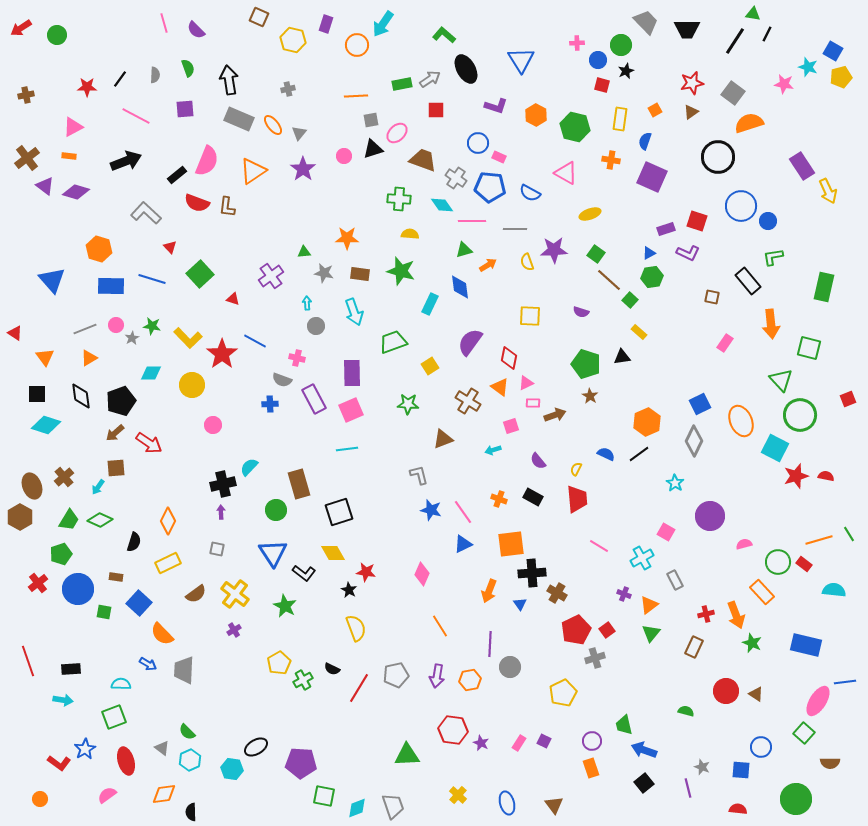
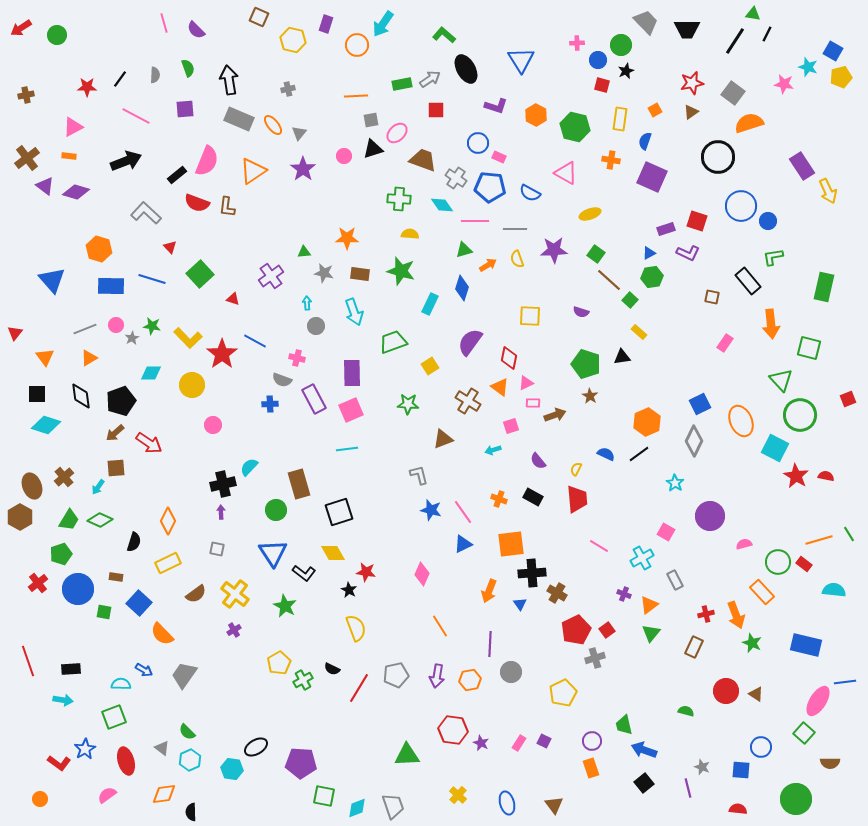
pink line at (472, 221): moved 3 px right
yellow semicircle at (527, 262): moved 10 px left, 3 px up
blue diamond at (460, 287): moved 2 px right, 1 px down; rotated 25 degrees clockwise
red triangle at (15, 333): rotated 35 degrees clockwise
red star at (796, 476): rotated 25 degrees counterclockwise
blue arrow at (148, 664): moved 4 px left, 6 px down
gray circle at (510, 667): moved 1 px right, 5 px down
gray trapezoid at (184, 670): moved 5 px down; rotated 32 degrees clockwise
